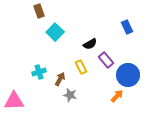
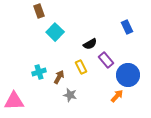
brown arrow: moved 1 px left, 2 px up
